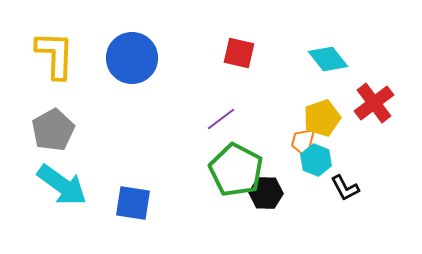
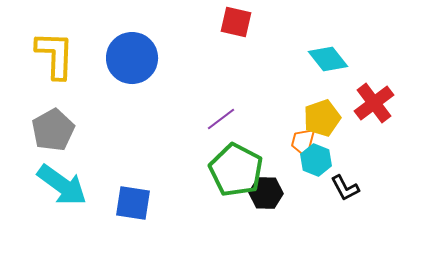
red square: moved 3 px left, 31 px up
